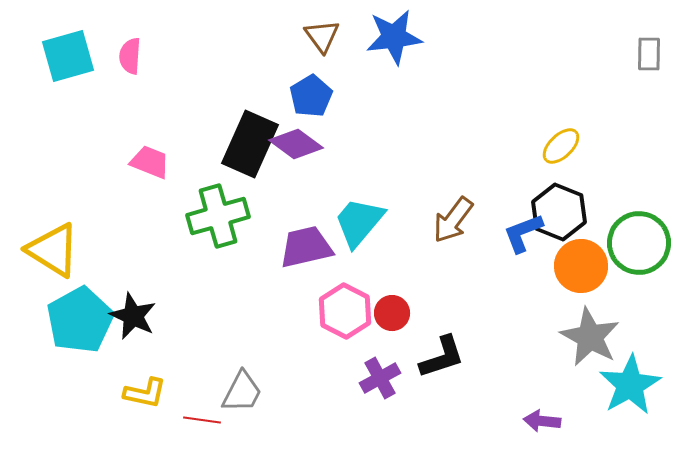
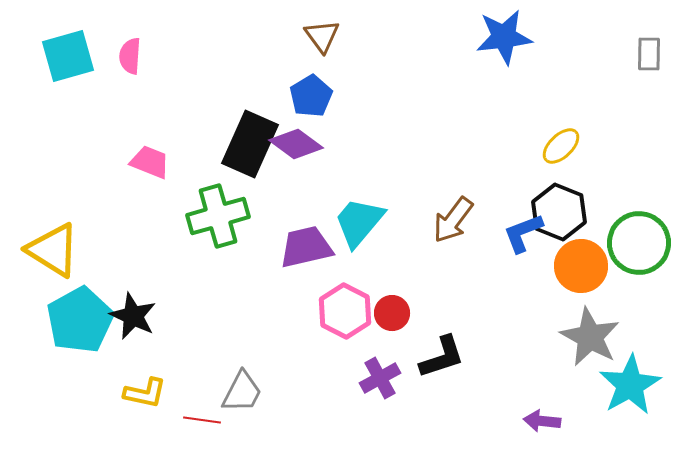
blue star: moved 110 px right
